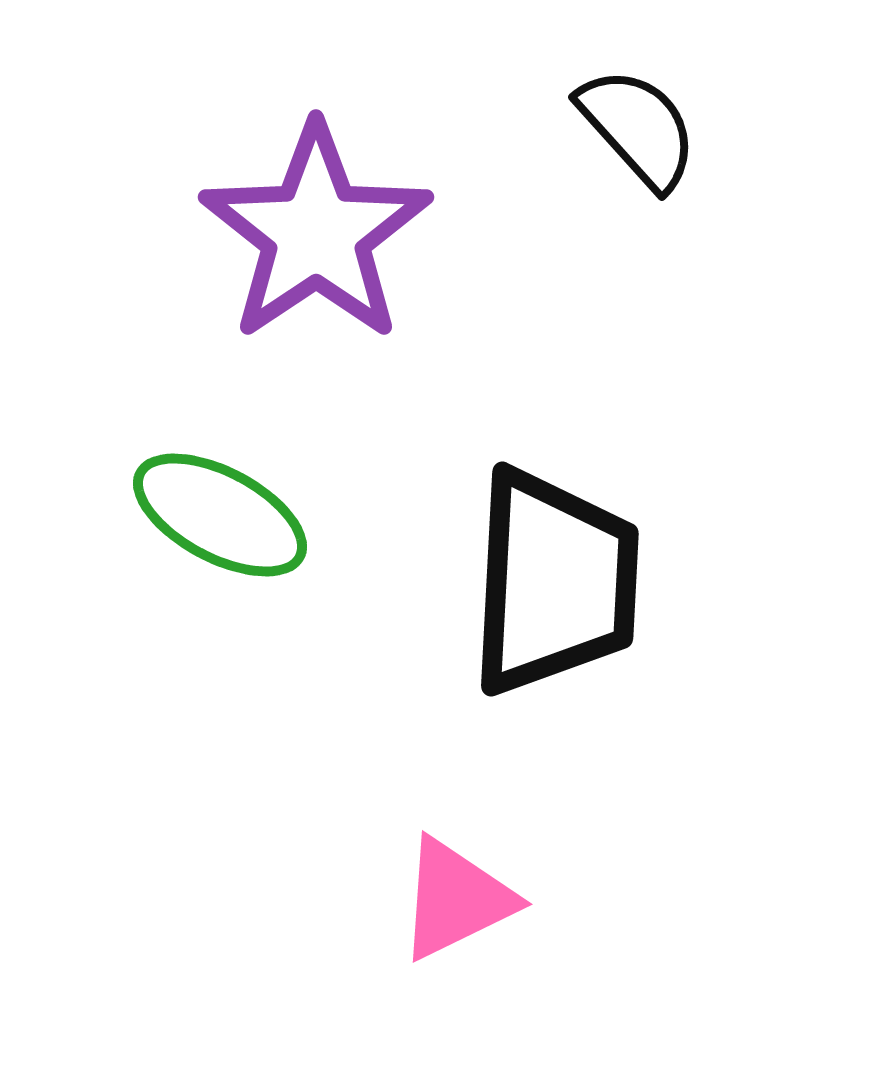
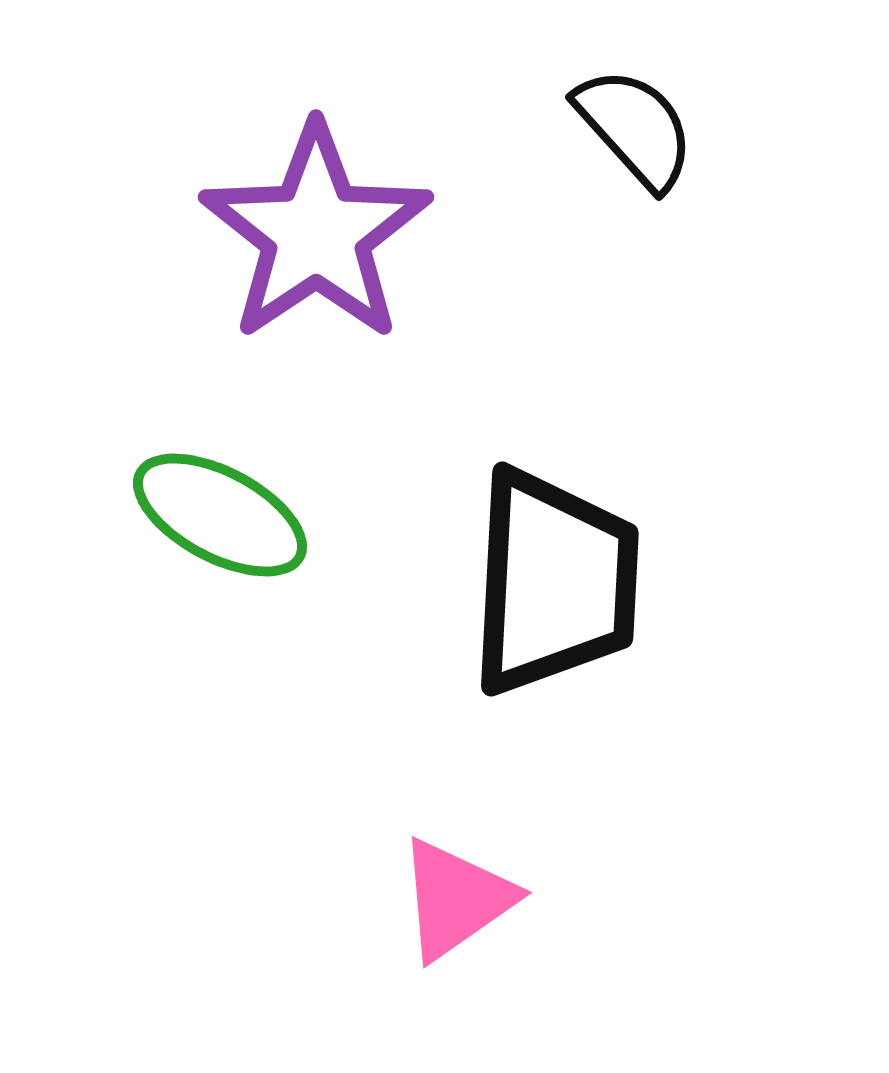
black semicircle: moved 3 px left
pink triangle: rotated 9 degrees counterclockwise
